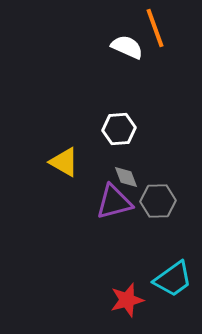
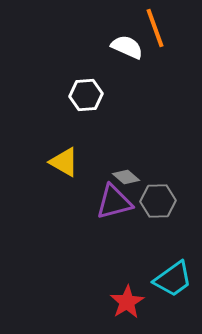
white hexagon: moved 33 px left, 34 px up
gray diamond: rotated 28 degrees counterclockwise
red star: moved 2 px down; rotated 16 degrees counterclockwise
